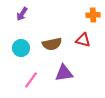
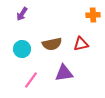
red triangle: moved 2 px left, 4 px down; rotated 28 degrees counterclockwise
cyan circle: moved 1 px right, 1 px down
